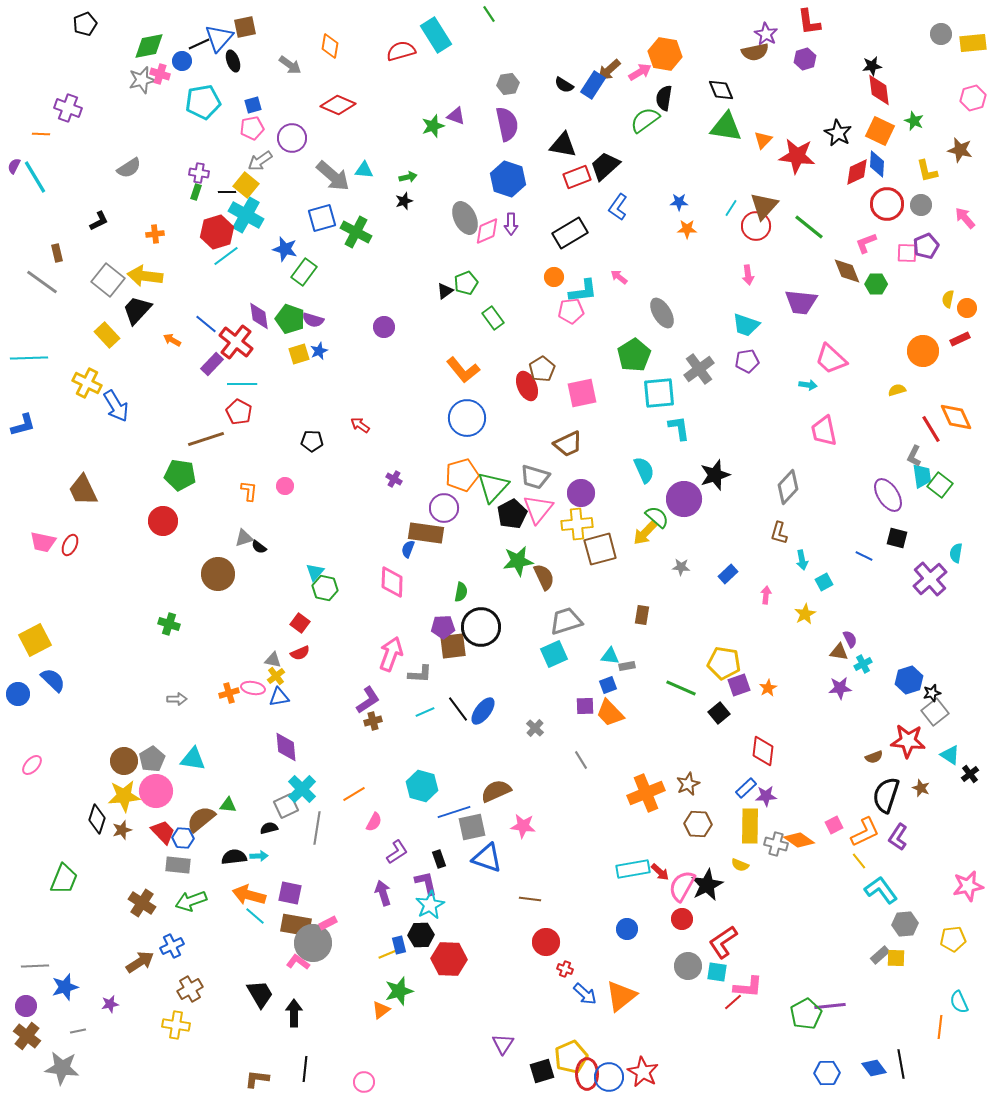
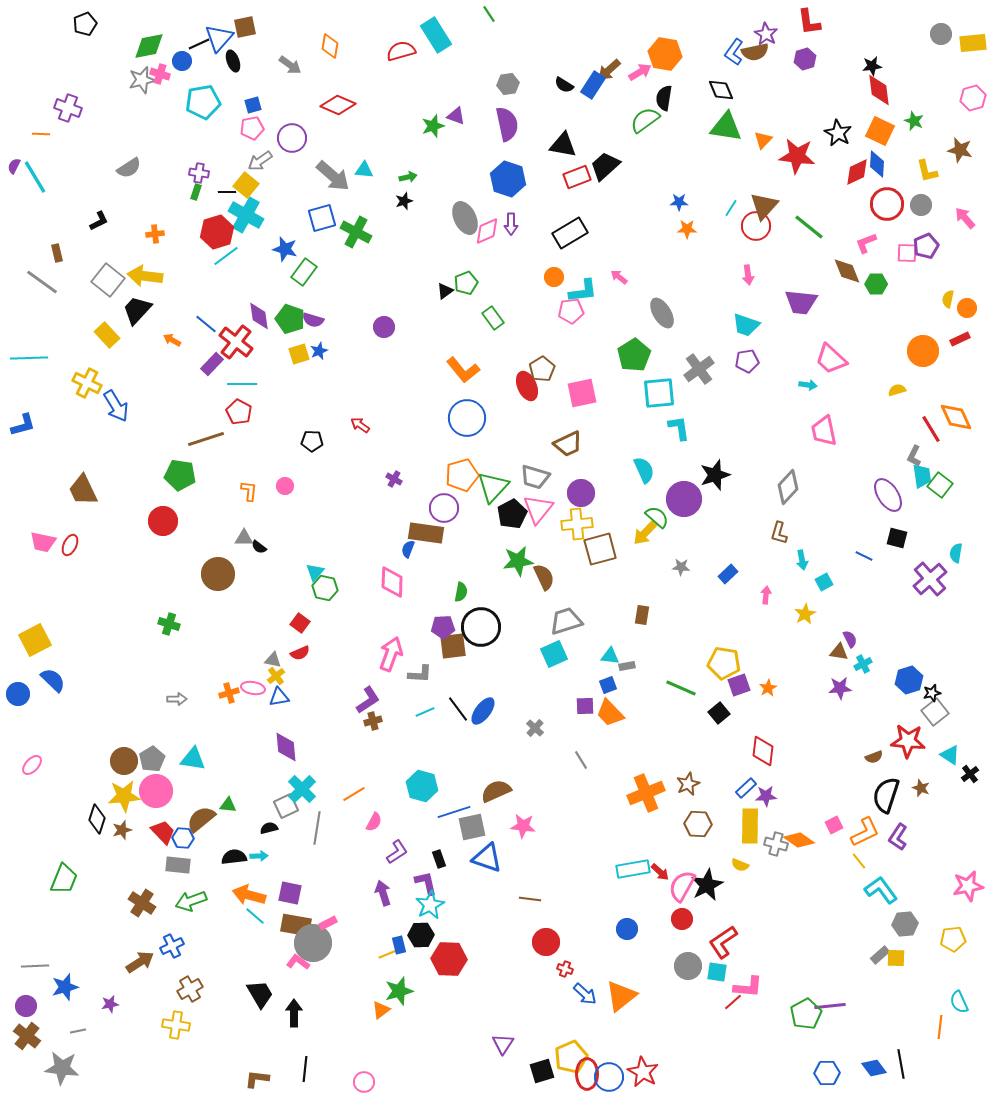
blue L-shape at (618, 207): moved 116 px right, 155 px up
gray triangle at (244, 538): rotated 18 degrees clockwise
